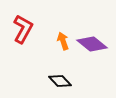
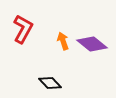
black diamond: moved 10 px left, 2 px down
